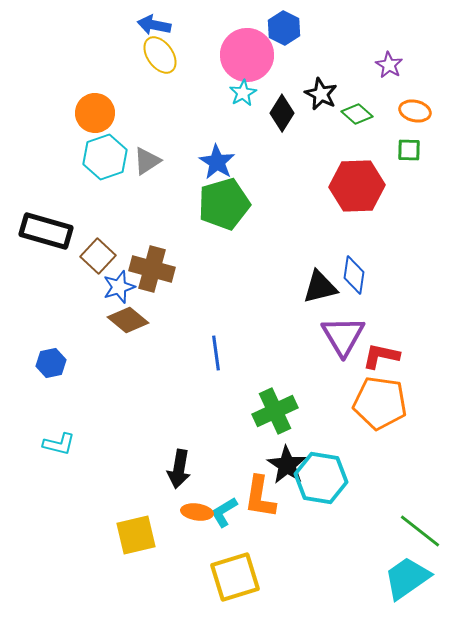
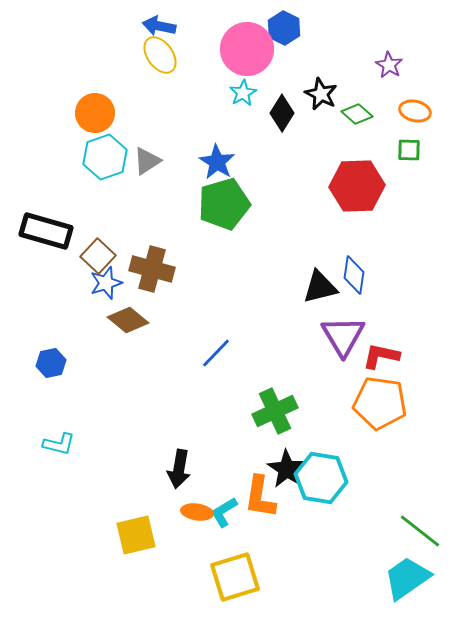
blue arrow at (154, 25): moved 5 px right, 1 px down
pink circle at (247, 55): moved 6 px up
blue star at (119, 287): moved 13 px left, 4 px up
blue line at (216, 353): rotated 52 degrees clockwise
black star at (287, 465): moved 4 px down
